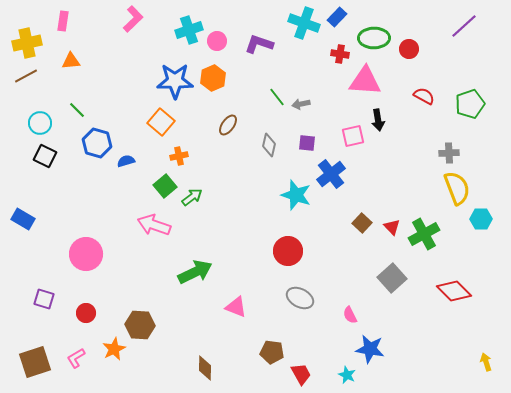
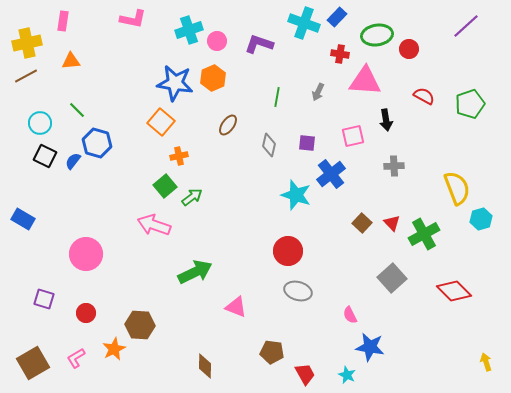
pink L-shape at (133, 19): rotated 56 degrees clockwise
purple line at (464, 26): moved 2 px right
green ellipse at (374, 38): moved 3 px right, 3 px up; rotated 8 degrees counterclockwise
blue star at (175, 81): moved 2 px down; rotated 9 degrees clockwise
green line at (277, 97): rotated 48 degrees clockwise
gray arrow at (301, 104): moved 17 px right, 12 px up; rotated 54 degrees counterclockwise
black arrow at (378, 120): moved 8 px right
gray cross at (449, 153): moved 55 px left, 13 px down
blue semicircle at (126, 161): moved 53 px left; rotated 36 degrees counterclockwise
cyan hexagon at (481, 219): rotated 15 degrees counterclockwise
red triangle at (392, 227): moved 4 px up
gray ellipse at (300, 298): moved 2 px left, 7 px up; rotated 12 degrees counterclockwise
blue star at (370, 349): moved 2 px up
brown square at (35, 362): moved 2 px left, 1 px down; rotated 12 degrees counterclockwise
brown diamond at (205, 368): moved 2 px up
red trapezoid at (301, 374): moved 4 px right
